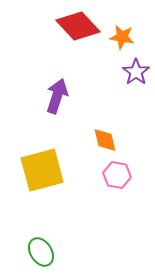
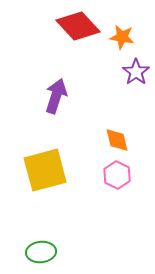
purple arrow: moved 1 px left
orange diamond: moved 12 px right
yellow square: moved 3 px right
pink hexagon: rotated 16 degrees clockwise
green ellipse: rotated 64 degrees counterclockwise
